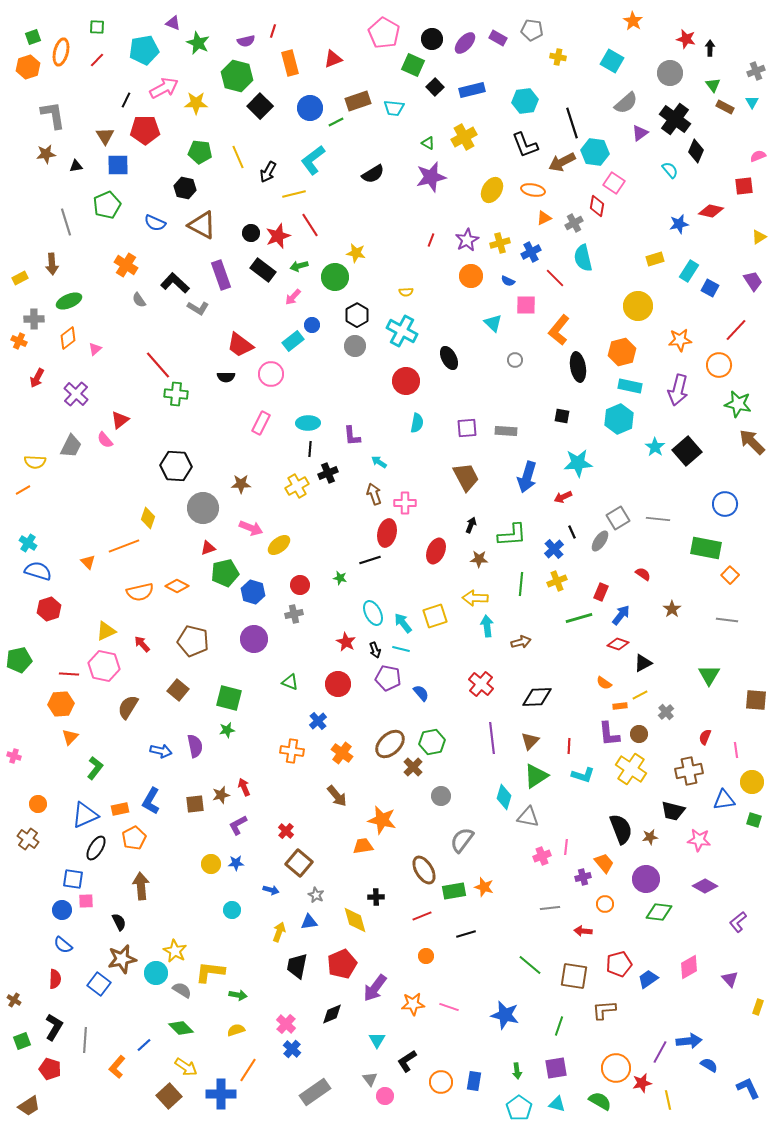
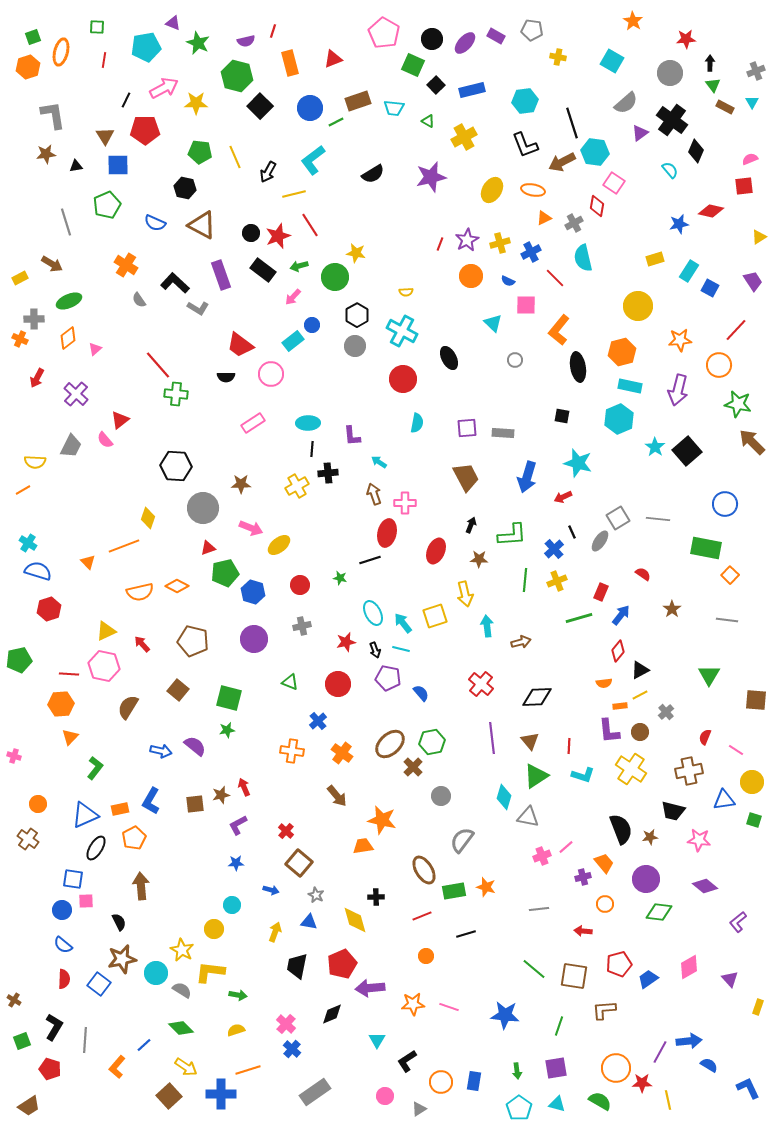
purple rectangle at (498, 38): moved 2 px left, 2 px up
red star at (686, 39): rotated 18 degrees counterclockwise
black arrow at (710, 48): moved 15 px down
cyan pentagon at (144, 50): moved 2 px right, 3 px up
red line at (97, 60): moved 7 px right; rotated 35 degrees counterclockwise
black square at (435, 87): moved 1 px right, 2 px up
black cross at (675, 119): moved 3 px left, 1 px down
green triangle at (428, 143): moved 22 px up
pink semicircle at (758, 156): moved 8 px left, 3 px down
yellow line at (238, 157): moved 3 px left
red line at (431, 240): moved 9 px right, 4 px down
brown arrow at (52, 264): rotated 55 degrees counterclockwise
orange cross at (19, 341): moved 1 px right, 2 px up
red circle at (406, 381): moved 3 px left, 2 px up
pink rectangle at (261, 423): moved 8 px left; rotated 30 degrees clockwise
gray rectangle at (506, 431): moved 3 px left, 2 px down
black line at (310, 449): moved 2 px right
cyan star at (578, 463): rotated 20 degrees clockwise
black cross at (328, 473): rotated 18 degrees clockwise
green line at (521, 584): moved 4 px right, 4 px up
yellow arrow at (475, 598): moved 10 px left, 4 px up; rotated 105 degrees counterclockwise
gray cross at (294, 614): moved 8 px right, 12 px down
red star at (346, 642): rotated 30 degrees clockwise
red diamond at (618, 644): moved 7 px down; rotated 70 degrees counterclockwise
black triangle at (643, 663): moved 3 px left, 7 px down
orange semicircle at (604, 683): rotated 42 degrees counterclockwise
purple L-shape at (609, 734): moved 3 px up
brown circle at (639, 734): moved 1 px right, 2 px up
brown triangle at (530, 741): rotated 24 degrees counterclockwise
purple semicircle at (195, 746): rotated 40 degrees counterclockwise
pink line at (736, 750): rotated 49 degrees counterclockwise
pink line at (566, 847): rotated 42 degrees clockwise
yellow circle at (211, 864): moved 3 px right, 65 px down
purple diamond at (705, 886): rotated 10 degrees clockwise
orange star at (484, 887): moved 2 px right
gray line at (550, 908): moved 11 px left, 1 px down
cyan circle at (232, 910): moved 5 px up
blue triangle at (309, 922): rotated 18 degrees clockwise
yellow arrow at (279, 932): moved 4 px left
yellow star at (175, 951): moved 7 px right, 1 px up
green line at (530, 965): moved 4 px right, 4 px down
red semicircle at (55, 979): moved 9 px right
purple arrow at (375, 988): moved 5 px left; rotated 48 degrees clockwise
blue star at (505, 1015): rotated 8 degrees counterclockwise
orange line at (248, 1070): rotated 40 degrees clockwise
gray triangle at (370, 1079): moved 49 px right, 30 px down; rotated 35 degrees clockwise
red star at (642, 1083): rotated 12 degrees clockwise
